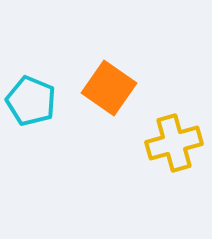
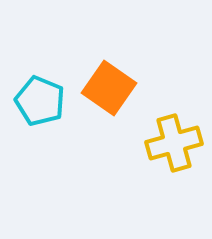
cyan pentagon: moved 9 px right
